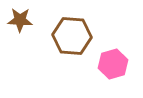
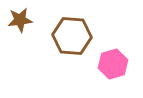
brown star: rotated 10 degrees counterclockwise
